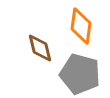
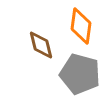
brown diamond: moved 1 px right, 3 px up
